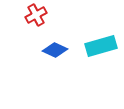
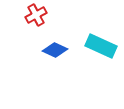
cyan rectangle: rotated 40 degrees clockwise
